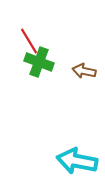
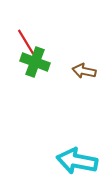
red line: moved 3 px left, 1 px down
green cross: moved 4 px left
